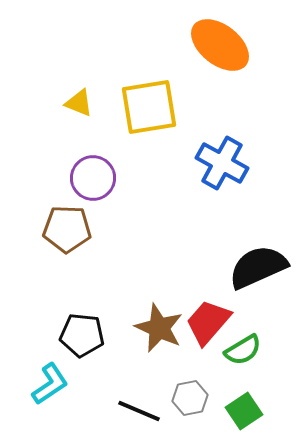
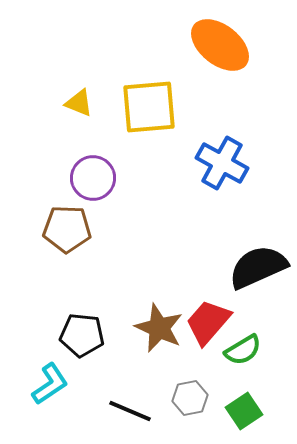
yellow square: rotated 4 degrees clockwise
black line: moved 9 px left
